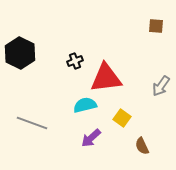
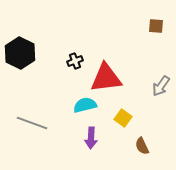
yellow square: moved 1 px right
purple arrow: rotated 45 degrees counterclockwise
